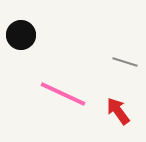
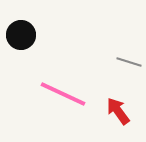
gray line: moved 4 px right
